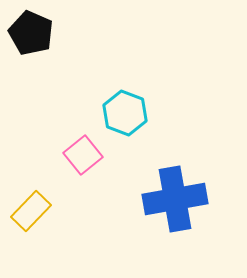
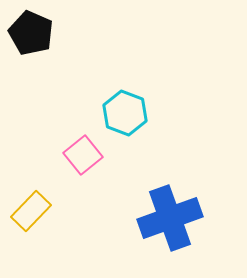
blue cross: moved 5 px left, 19 px down; rotated 10 degrees counterclockwise
